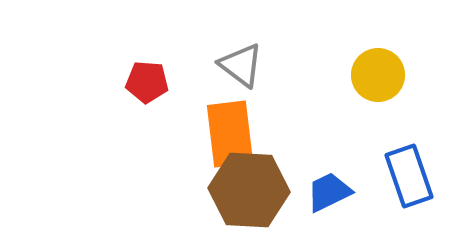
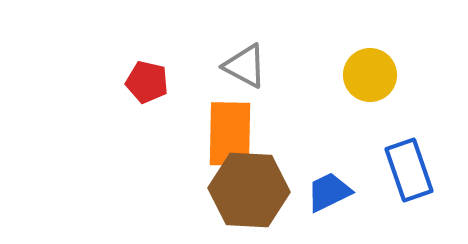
gray triangle: moved 4 px right, 1 px down; rotated 9 degrees counterclockwise
yellow circle: moved 8 px left
red pentagon: rotated 9 degrees clockwise
orange rectangle: rotated 8 degrees clockwise
blue rectangle: moved 6 px up
